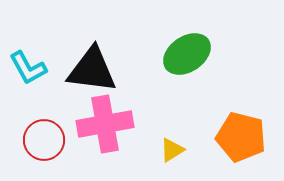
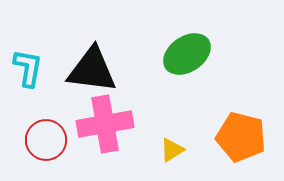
cyan L-shape: rotated 141 degrees counterclockwise
red circle: moved 2 px right
